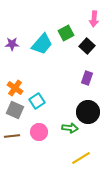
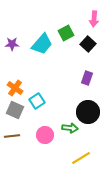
black square: moved 1 px right, 2 px up
pink circle: moved 6 px right, 3 px down
